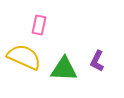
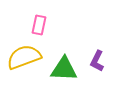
yellow semicircle: rotated 44 degrees counterclockwise
